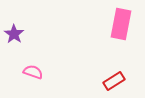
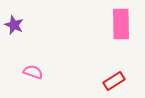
pink rectangle: rotated 12 degrees counterclockwise
purple star: moved 9 px up; rotated 12 degrees counterclockwise
